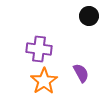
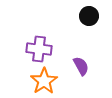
purple semicircle: moved 7 px up
